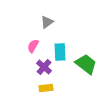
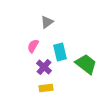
cyan rectangle: rotated 12 degrees counterclockwise
